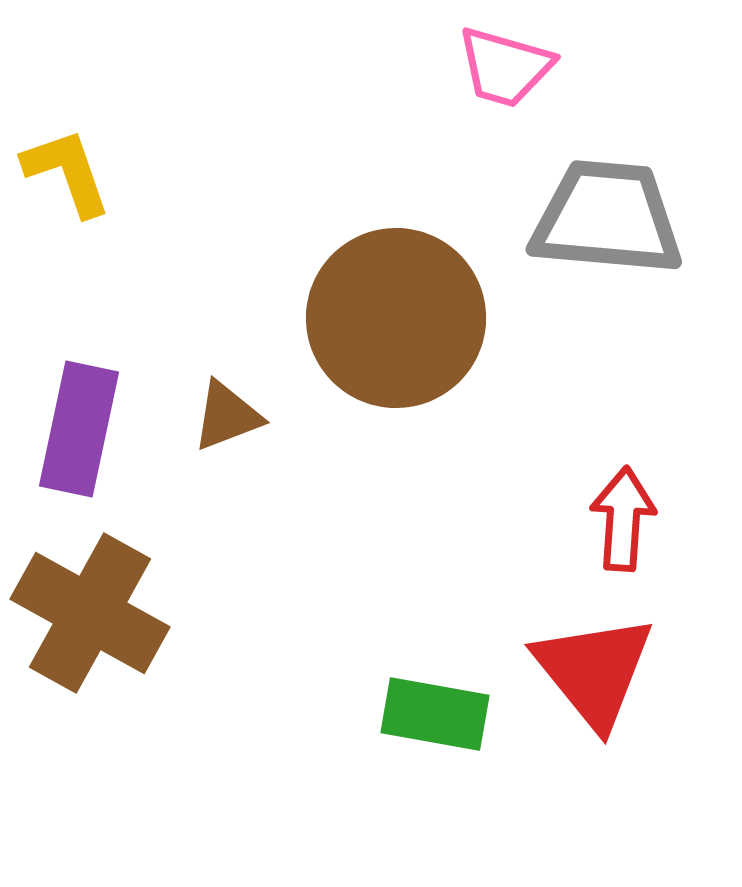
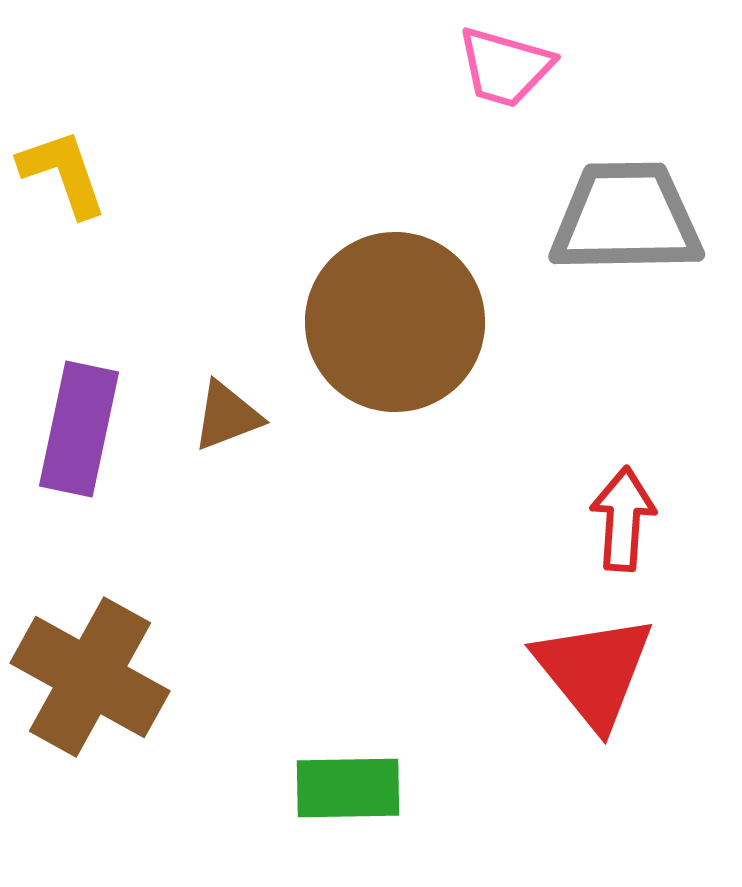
yellow L-shape: moved 4 px left, 1 px down
gray trapezoid: moved 19 px right; rotated 6 degrees counterclockwise
brown circle: moved 1 px left, 4 px down
brown cross: moved 64 px down
green rectangle: moved 87 px left, 74 px down; rotated 11 degrees counterclockwise
